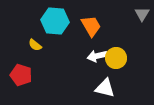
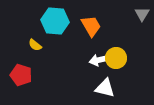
white arrow: moved 2 px right, 4 px down
